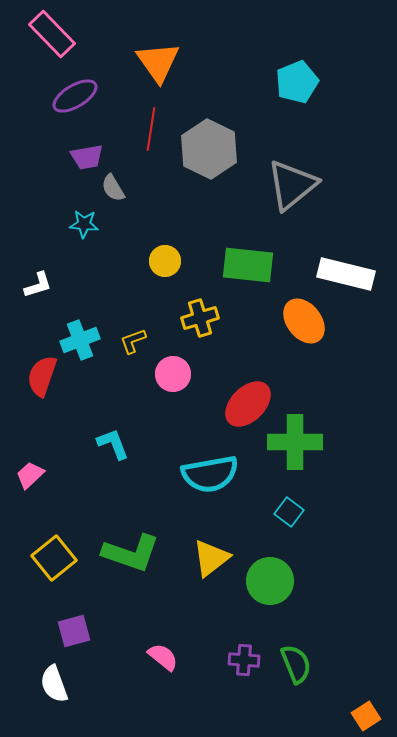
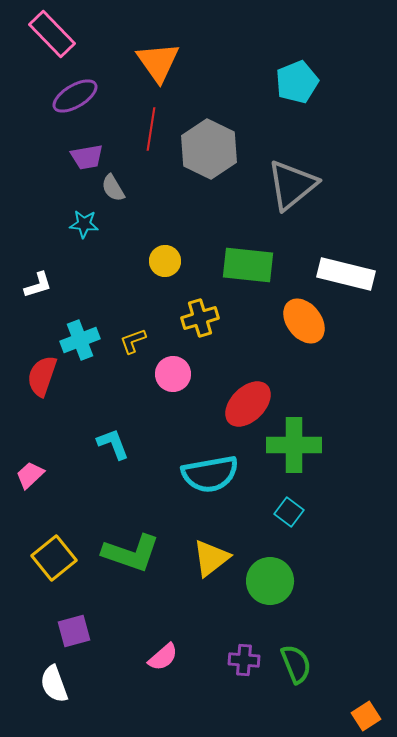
green cross: moved 1 px left, 3 px down
pink semicircle: rotated 100 degrees clockwise
